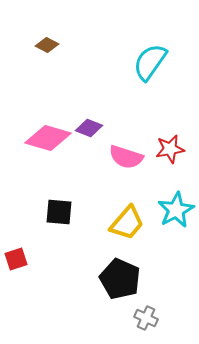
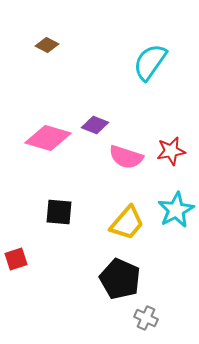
purple diamond: moved 6 px right, 3 px up
red star: moved 1 px right, 2 px down
